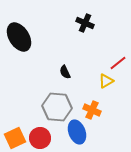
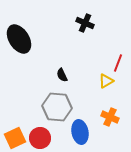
black ellipse: moved 2 px down
red line: rotated 30 degrees counterclockwise
black semicircle: moved 3 px left, 3 px down
orange cross: moved 18 px right, 7 px down
blue ellipse: moved 3 px right; rotated 10 degrees clockwise
